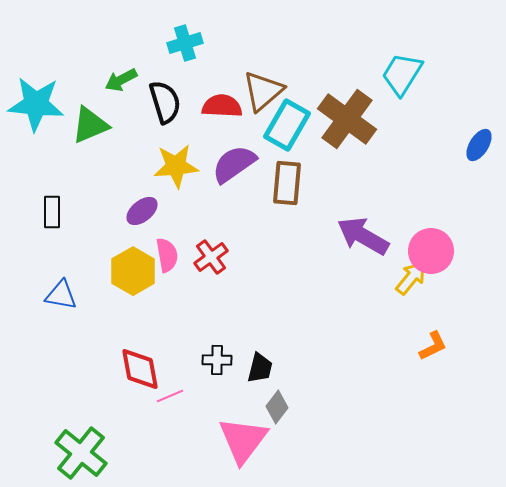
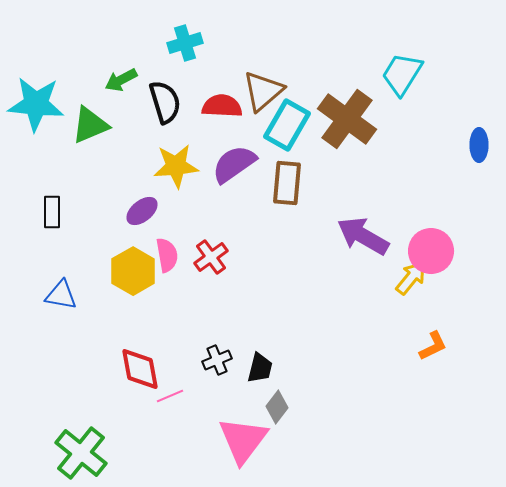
blue ellipse: rotated 32 degrees counterclockwise
black cross: rotated 24 degrees counterclockwise
